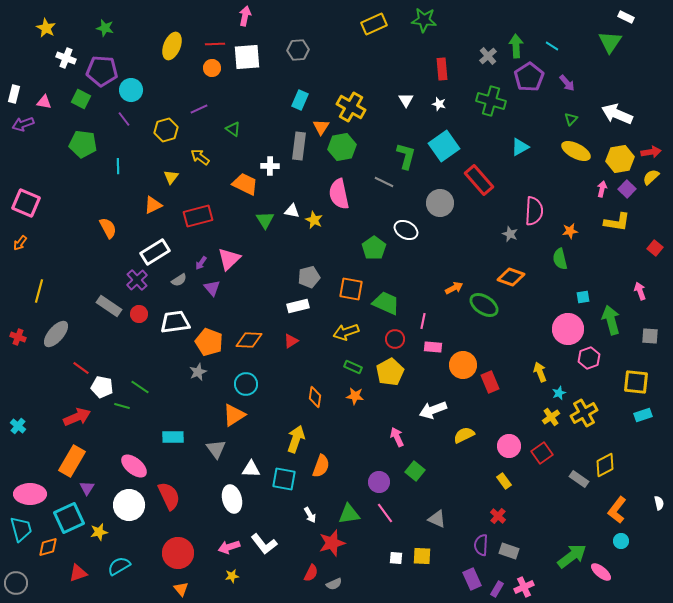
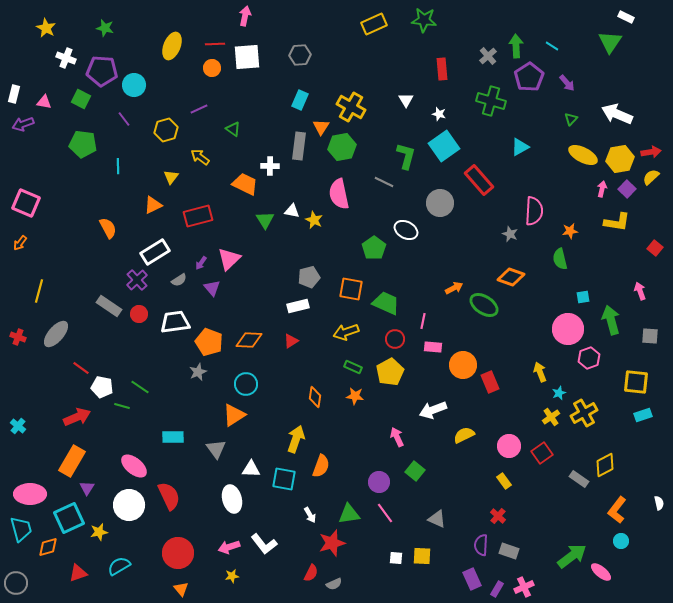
gray hexagon at (298, 50): moved 2 px right, 5 px down
cyan circle at (131, 90): moved 3 px right, 5 px up
white star at (439, 104): moved 10 px down
yellow ellipse at (576, 151): moved 7 px right, 4 px down
